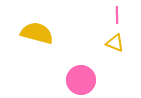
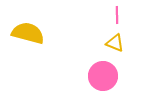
yellow semicircle: moved 9 px left
pink circle: moved 22 px right, 4 px up
